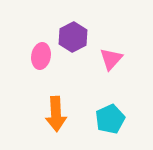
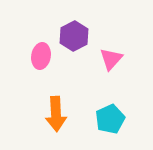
purple hexagon: moved 1 px right, 1 px up
